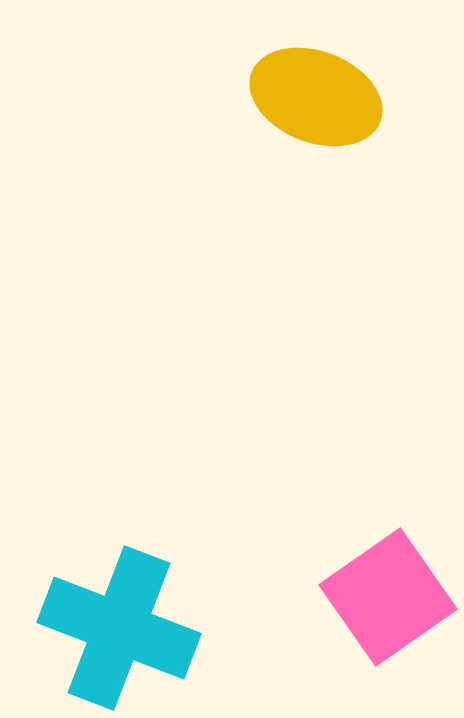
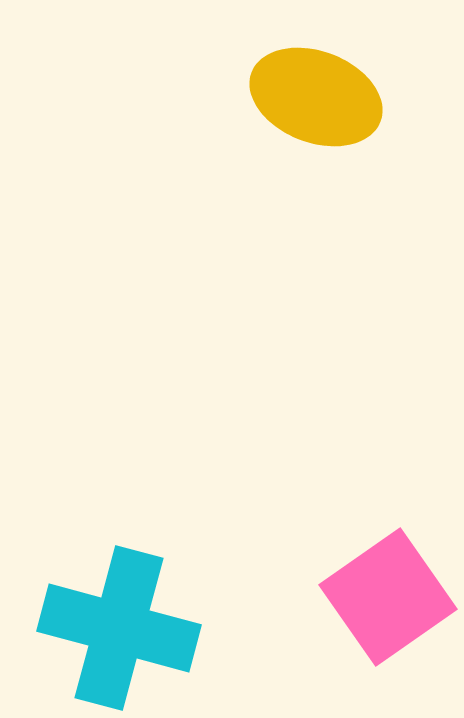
cyan cross: rotated 6 degrees counterclockwise
